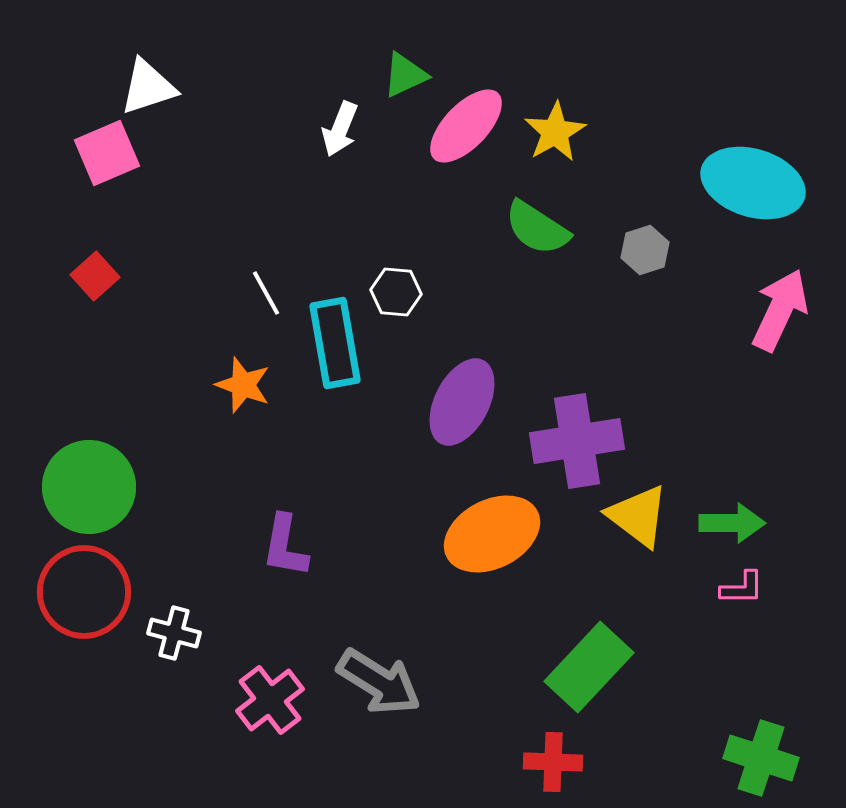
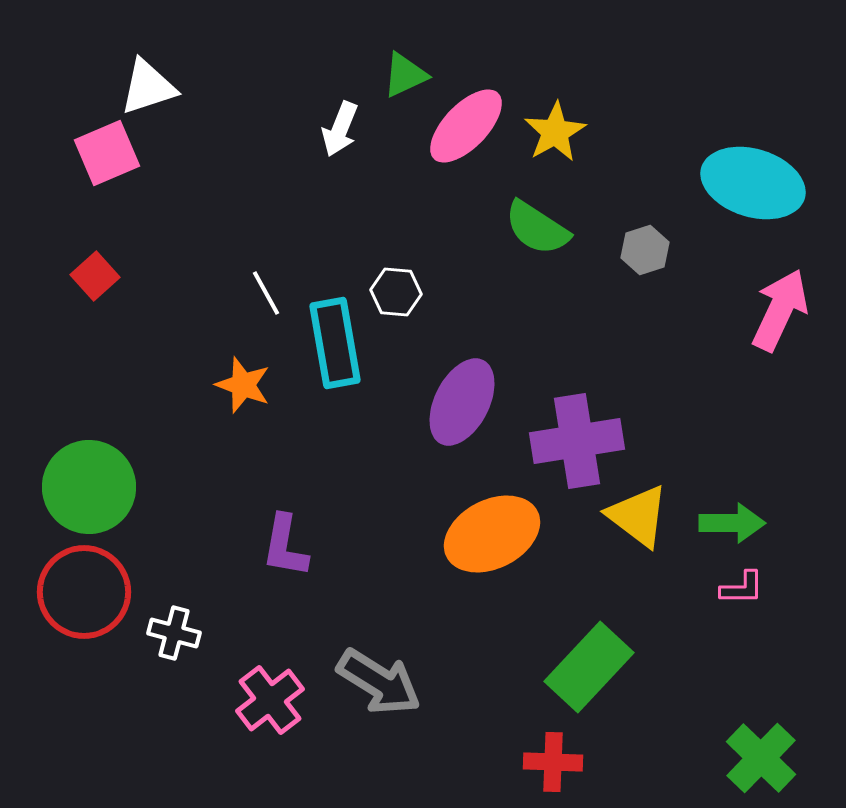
green cross: rotated 26 degrees clockwise
